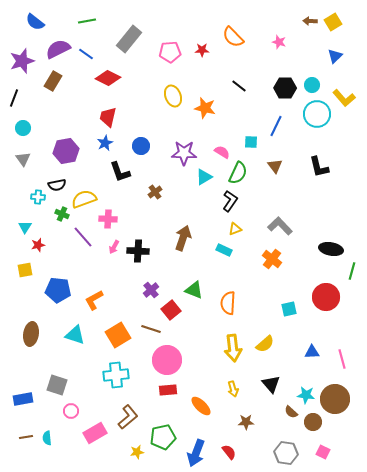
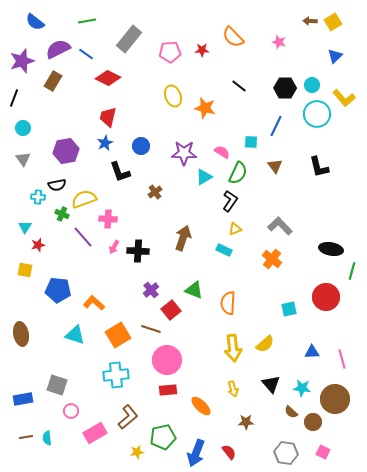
yellow square at (25, 270): rotated 21 degrees clockwise
orange L-shape at (94, 300): moved 3 px down; rotated 70 degrees clockwise
brown ellipse at (31, 334): moved 10 px left; rotated 20 degrees counterclockwise
cyan star at (306, 395): moved 4 px left, 7 px up
